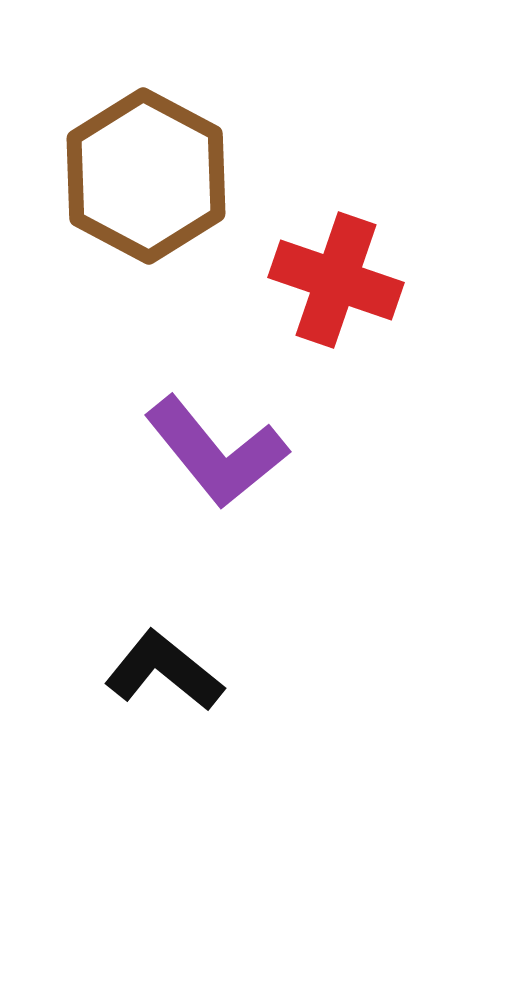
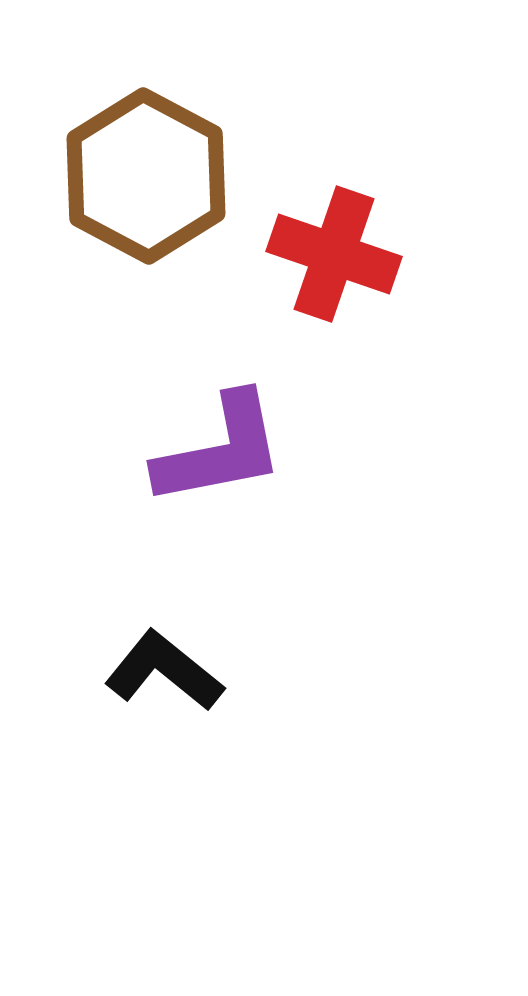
red cross: moved 2 px left, 26 px up
purple L-shape: moved 4 px right, 2 px up; rotated 62 degrees counterclockwise
